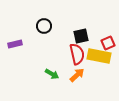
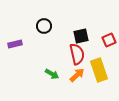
red square: moved 1 px right, 3 px up
yellow rectangle: moved 14 px down; rotated 60 degrees clockwise
